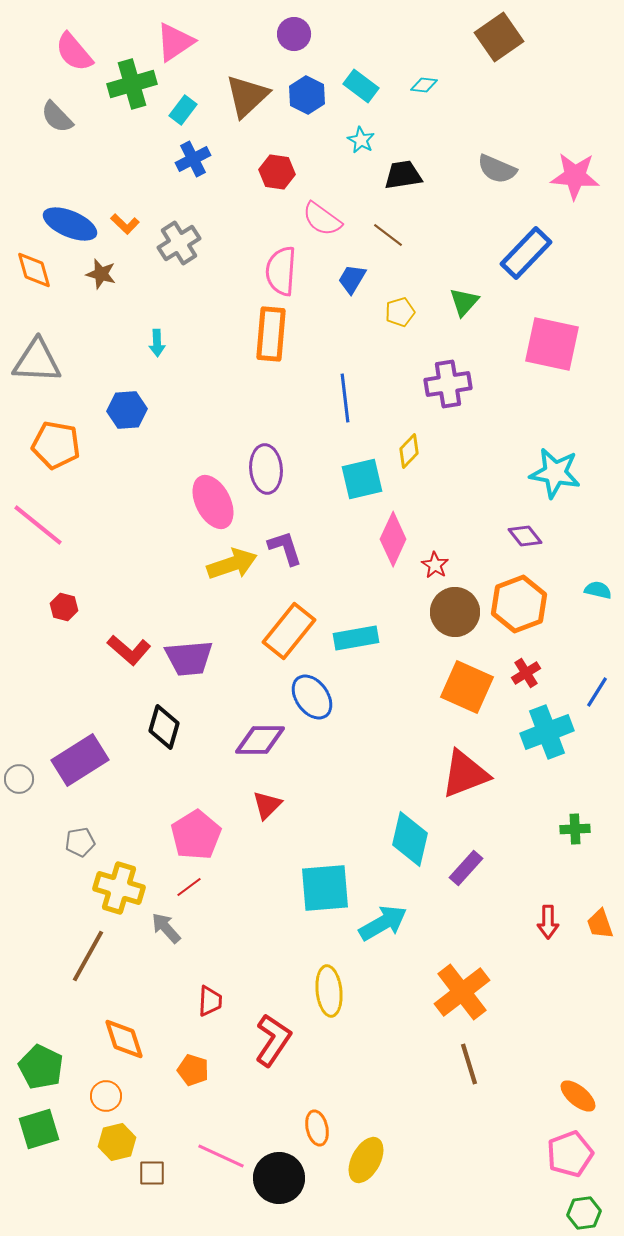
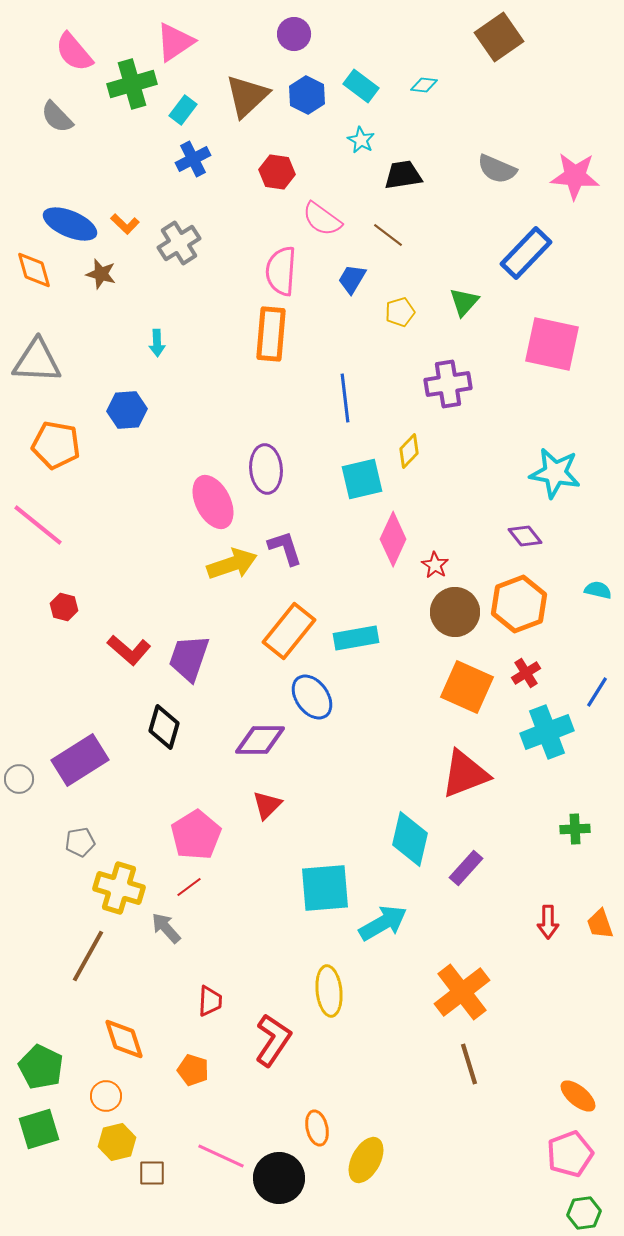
purple trapezoid at (189, 658): rotated 114 degrees clockwise
